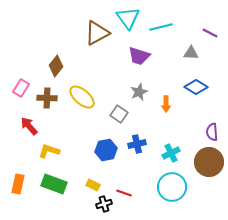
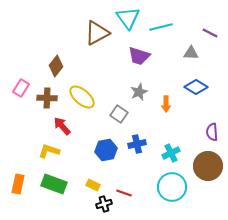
red arrow: moved 33 px right
brown circle: moved 1 px left, 4 px down
